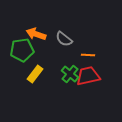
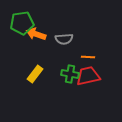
gray semicircle: rotated 42 degrees counterclockwise
green pentagon: moved 27 px up
orange line: moved 2 px down
green cross: rotated 30 degrees counterclockwise
